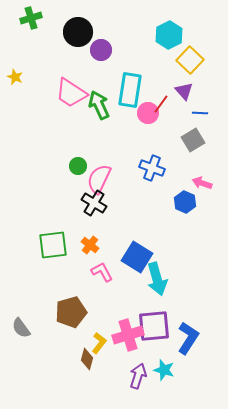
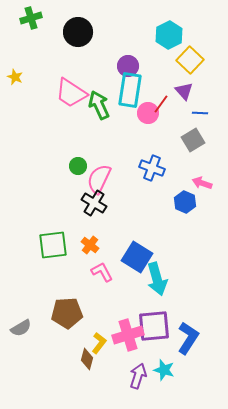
purple circle: moved 27 px right, 16 px down
brown pentagon: moved 4 px left, 1 px down; rotated 12 degrees clockwise
gray semicircle: rotated 85 degrees counterclockwise
